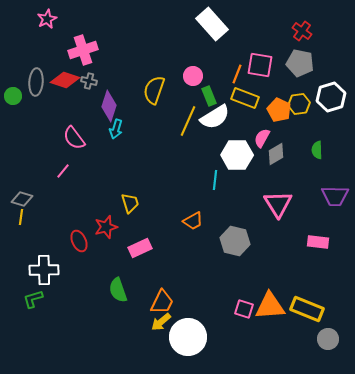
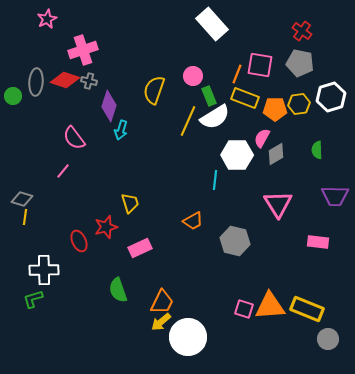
orange pentagon at (279, 110): moved 4 px left, 1 px up; rotated 25 degrees counterclockwise
cyan arrow at (116, 129): moved 5 px right, 1 px down
yellow line at (21, 217): moved 4 px right
